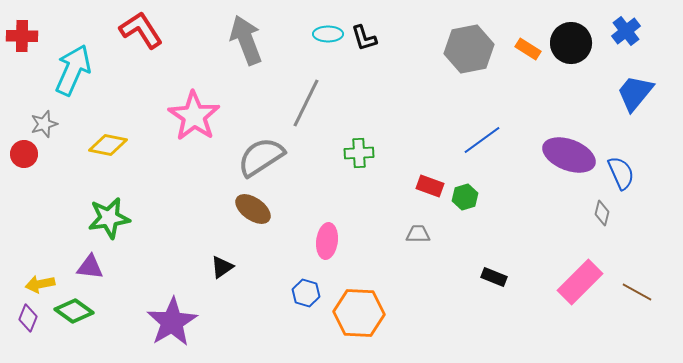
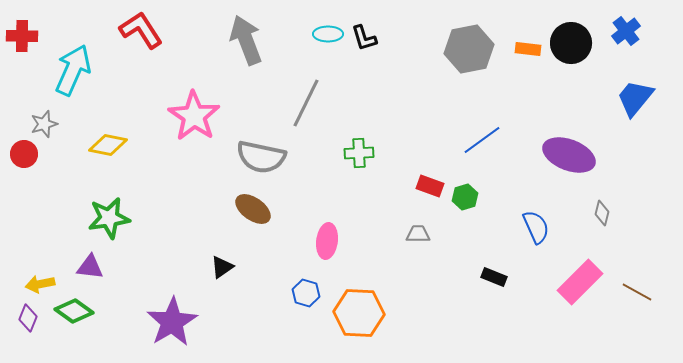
orange rectangle: rotated 25 degrees counterclockwise
blue trapezoid: moved 5 px down
gray semicircle: rotated 135 degrees counterclockwise
blue semicircle: moved 85 px left, 54 px down
